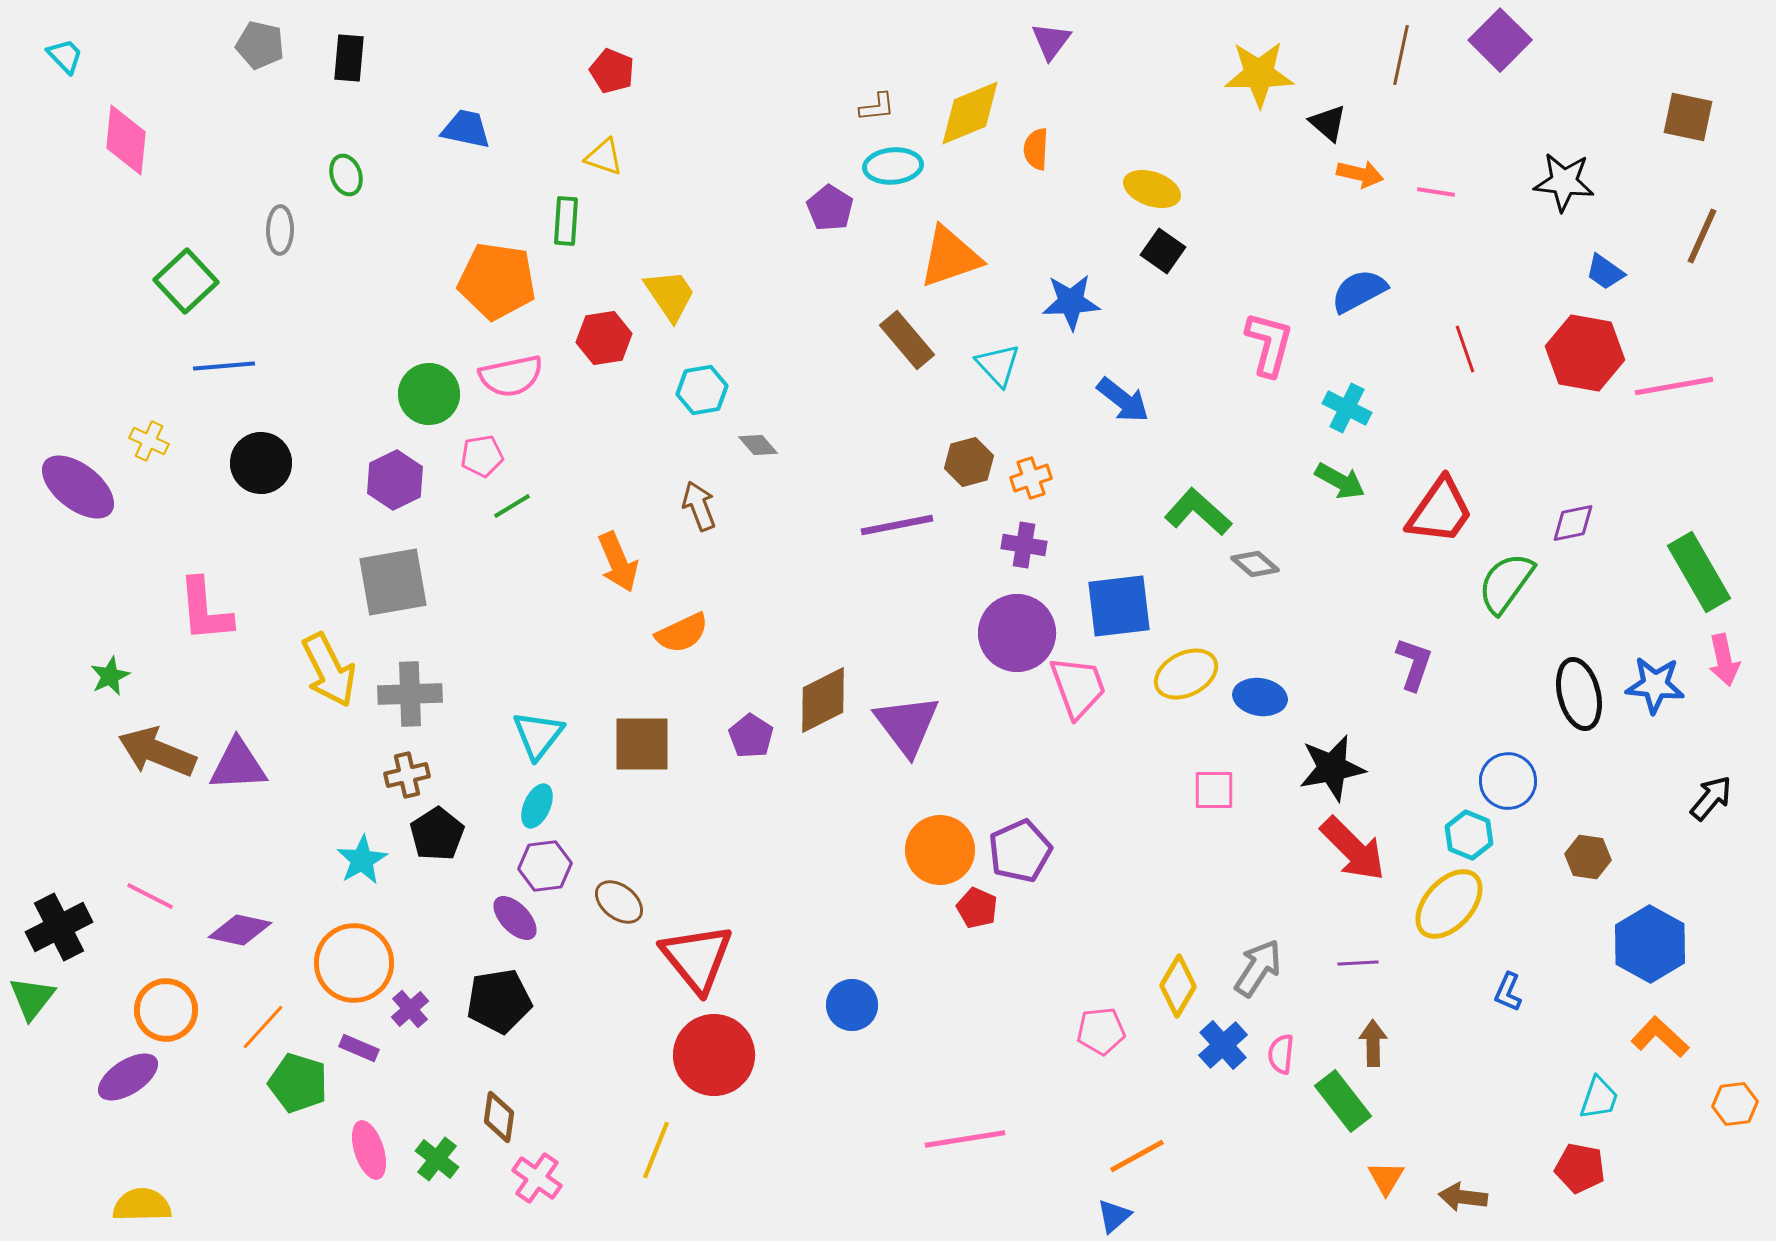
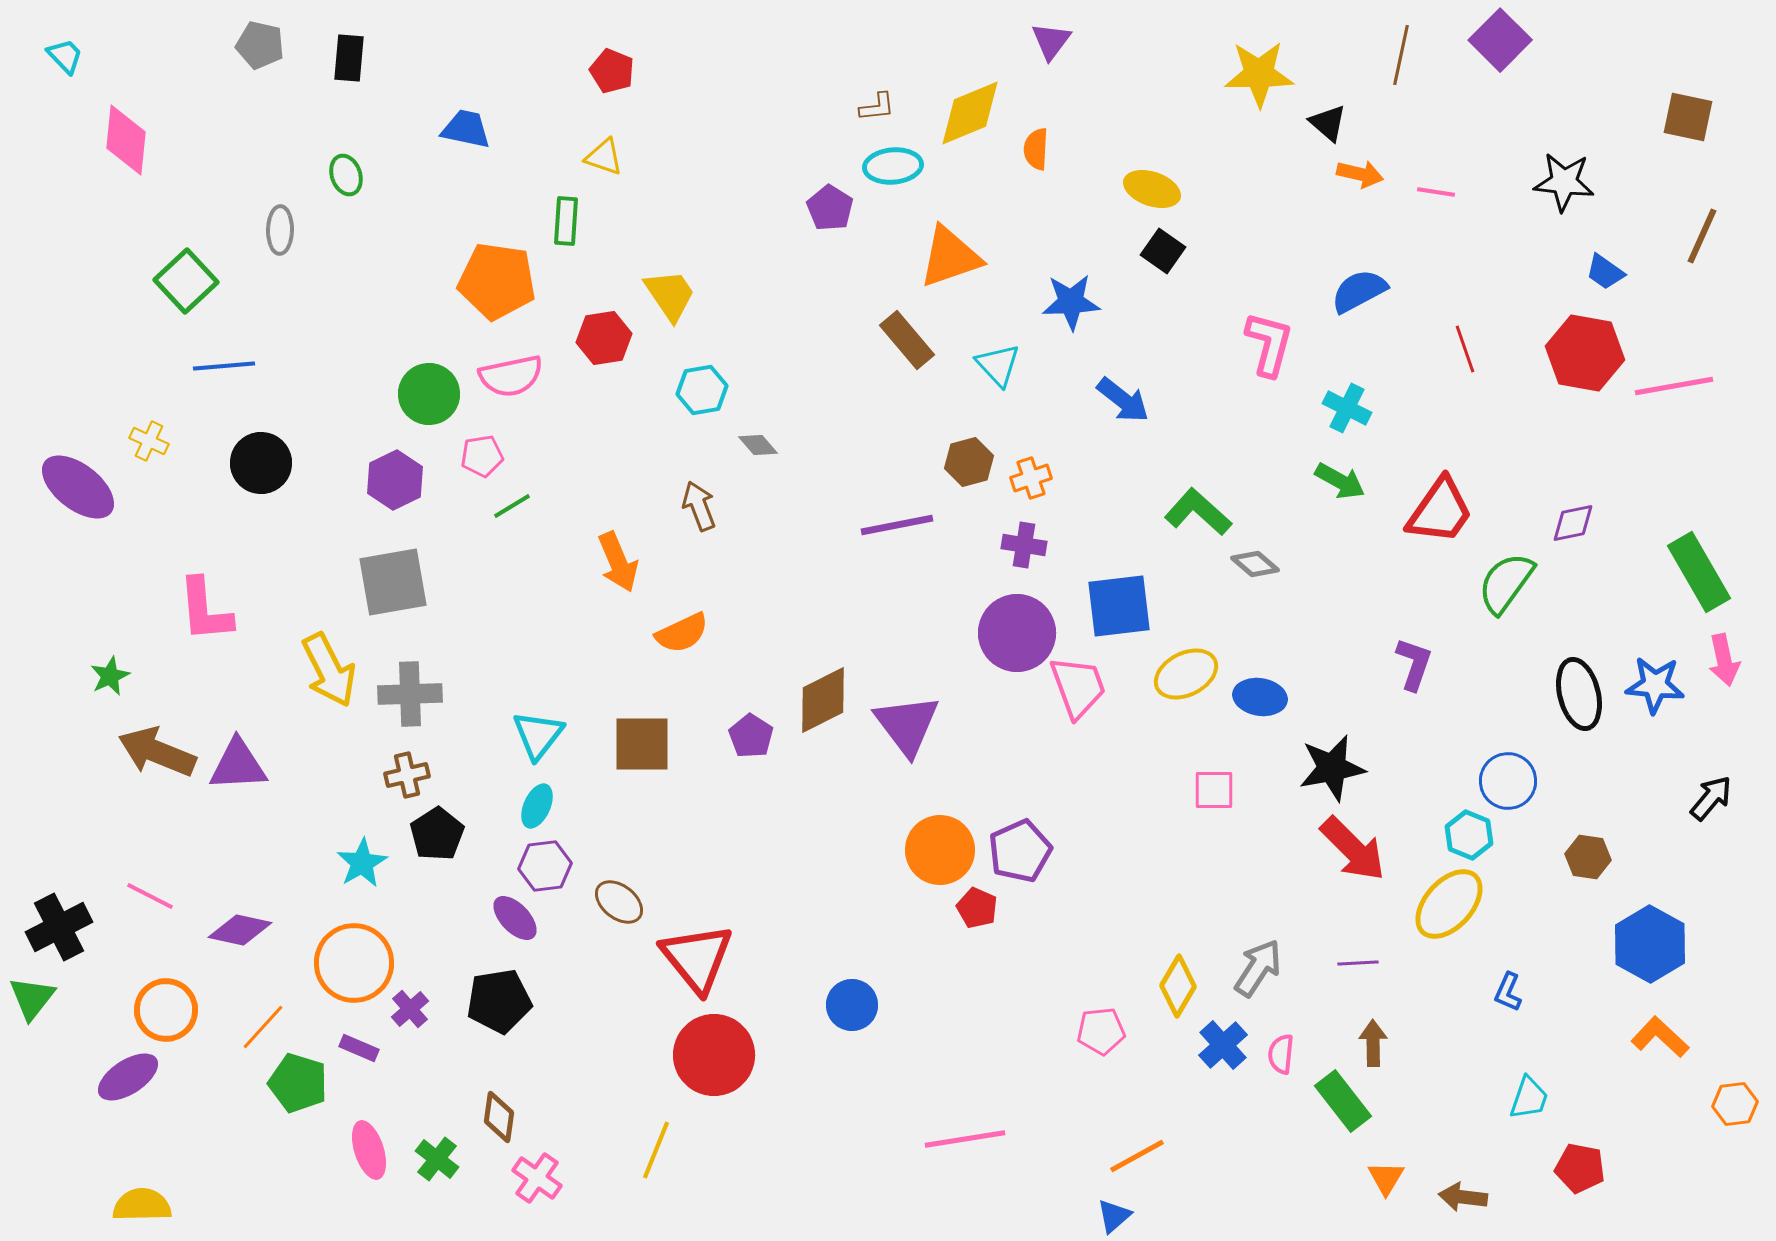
cyan star at (362, 860): moved 3 px down
cyan trapezoid at (1599, 1098): moved 70 px left
